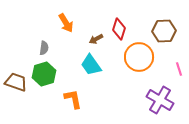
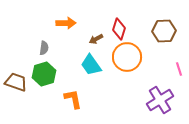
orange arrow: rotated 60 degrees counterclockwise
orange circle: moved 12 px left
purple cross: rotated 28 degrees clockwise
